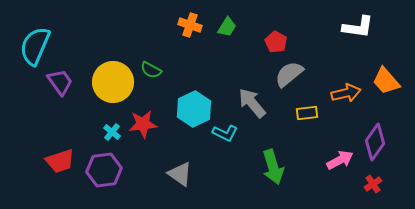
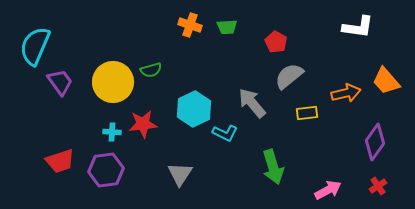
green trapezoid: rotated 55 degrees clockwise
green semicircle: rotated 45 degrees counterclockwise
gray semicircle: moved 2 px down
cyan cross: rotated 36 degrees counterclockwise
pink arrow: moved 12 px left, 30 px down
purple hexagon: moved 2 px right
gray triangle: rotated 28 degrees clockwise
red cross: moved 5 px right, 2 px down
